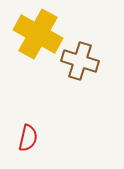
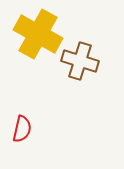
red semicircle: moved 6 px left, 9 px up
